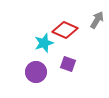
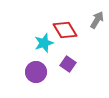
red diamond: rotated 35 degrees clockwise
purple square: rotated 14 degrees clockwise
